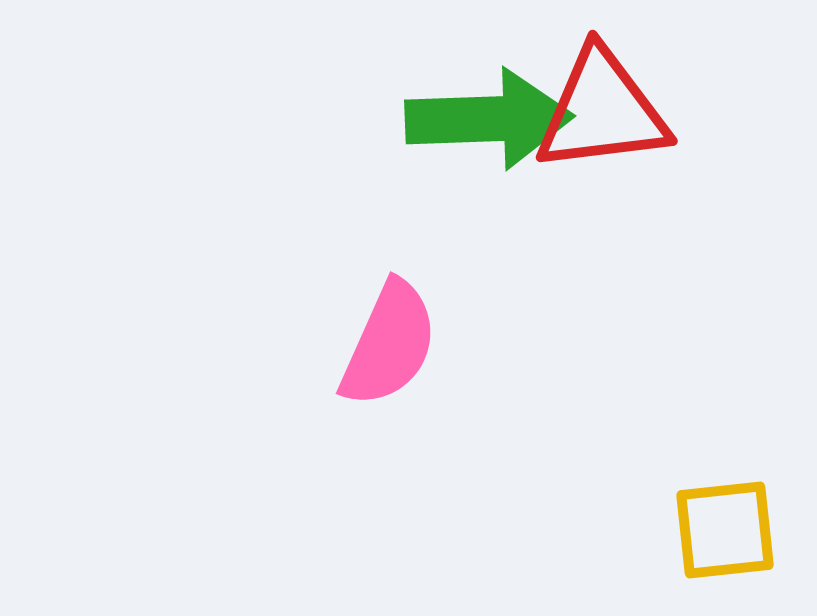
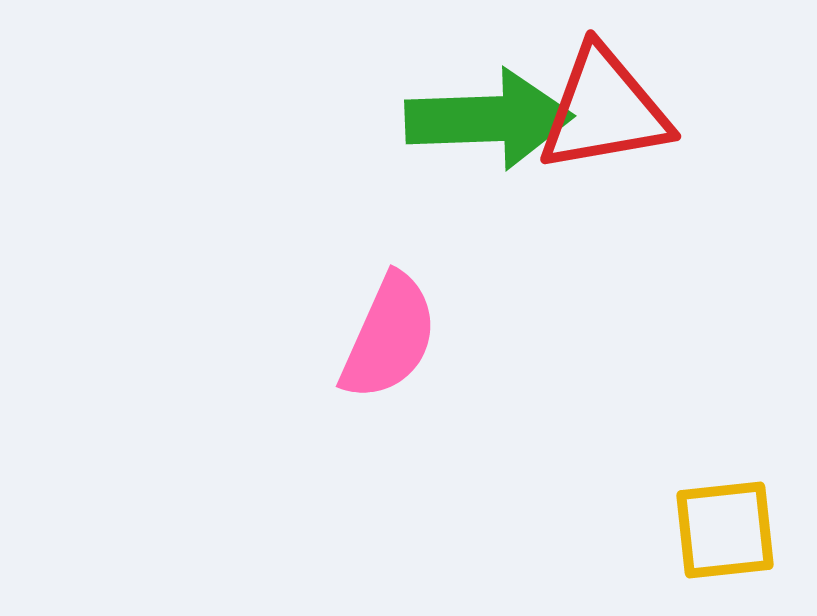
red triangle: moved 2 px right, 1 px up; rotated 3 degrees counterclockwise
pink semicircle: moved 7 px up
